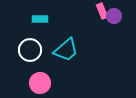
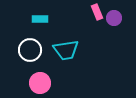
pink rectangle: moved 5 px left, 1 px down
purple circle: moved 2 px down
cyan trapezoid: rotated 32 degrees clockwise
